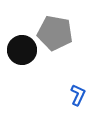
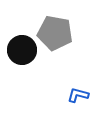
blue L-shape: rotated 100 degrees counterclockwise
